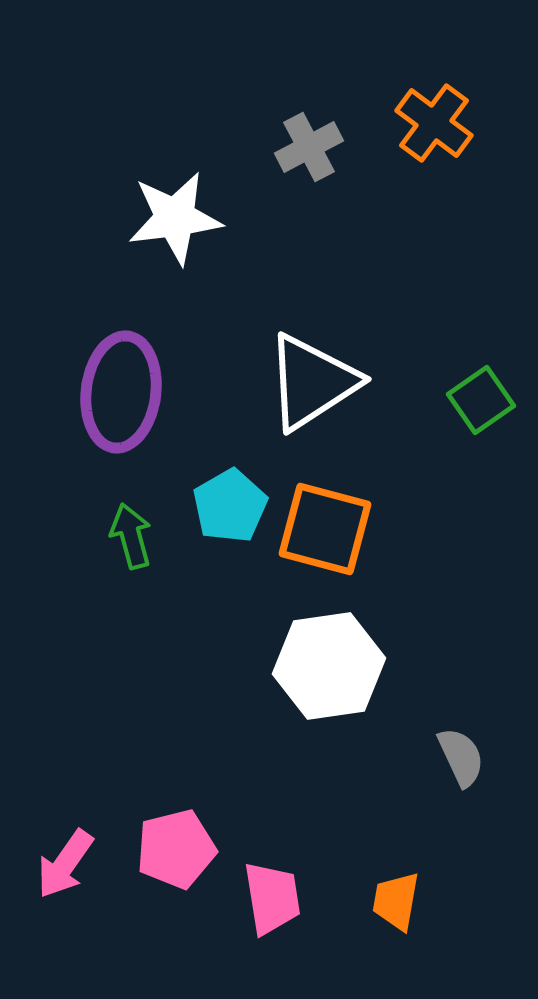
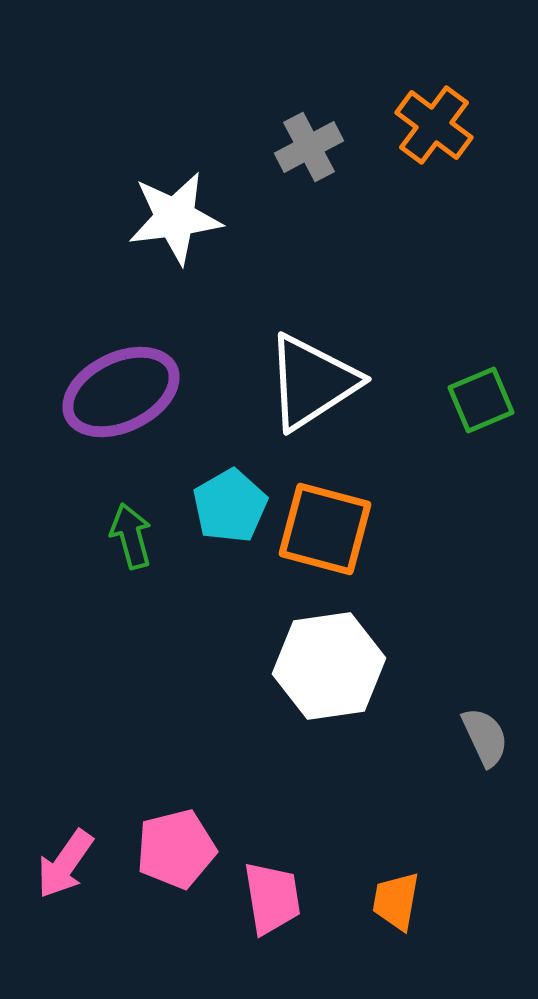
orange cross: moved 2 px down
purple ellipse: rotated 57 degrees clockwise
green square: rotated 12 degrees clockwise
gray semicircle: moved 24 px right, 20 px up
